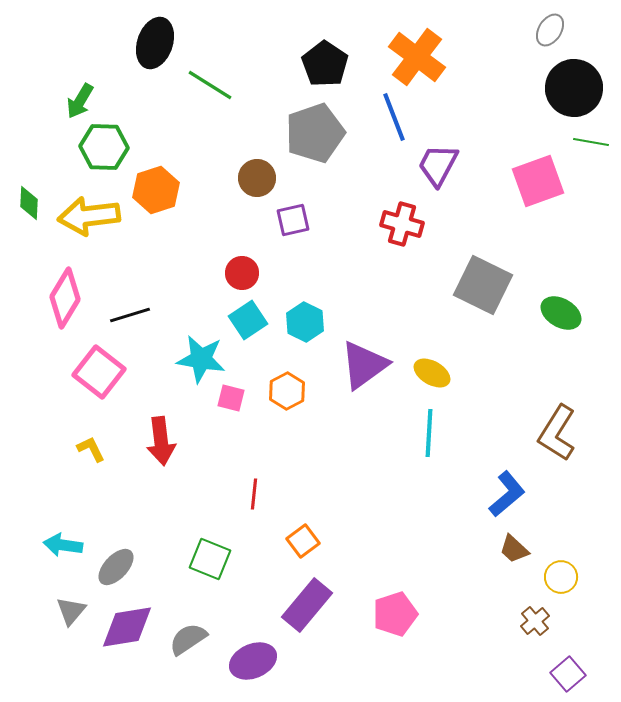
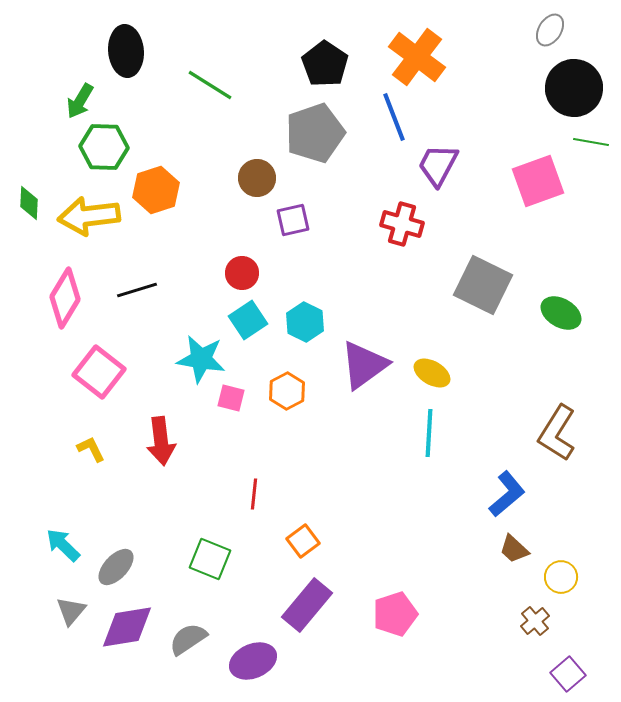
black ellipse at (155, 43): moved 29 px left, 8 px down; rotated 24 degrees counterclockwise
black line at (130, 315): moved 7 px right, 25 px up
cyan arrow at (63, 545): rotated 36 degrees clockwise
